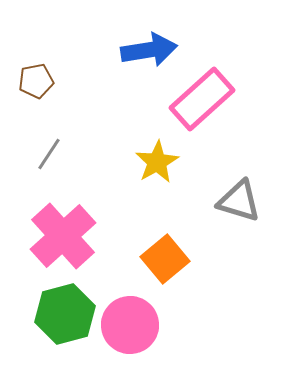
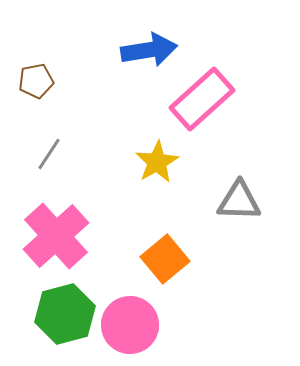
gray triangle: rotated 15 degrees counterclockwise
pink cross: moved 7 px left
